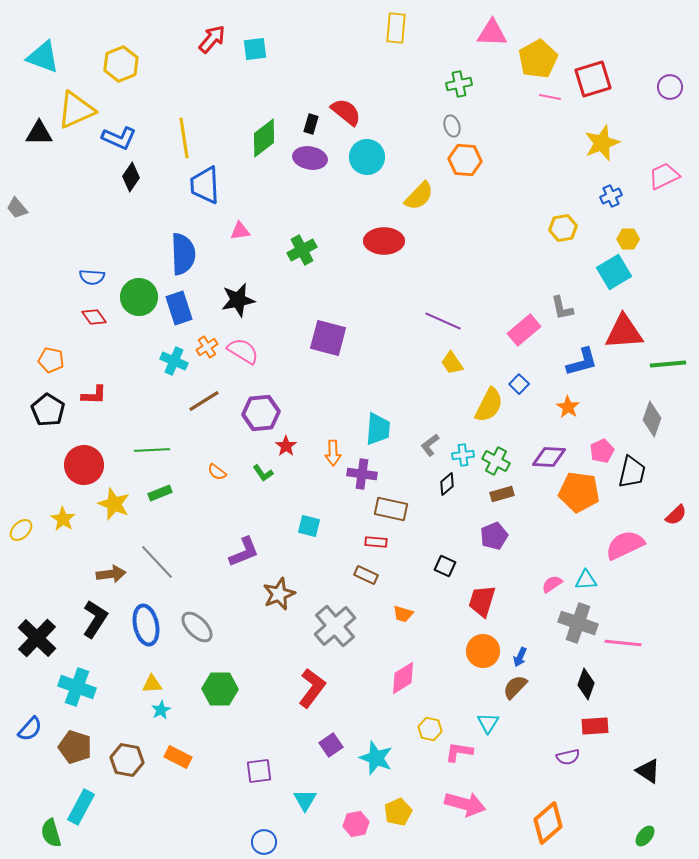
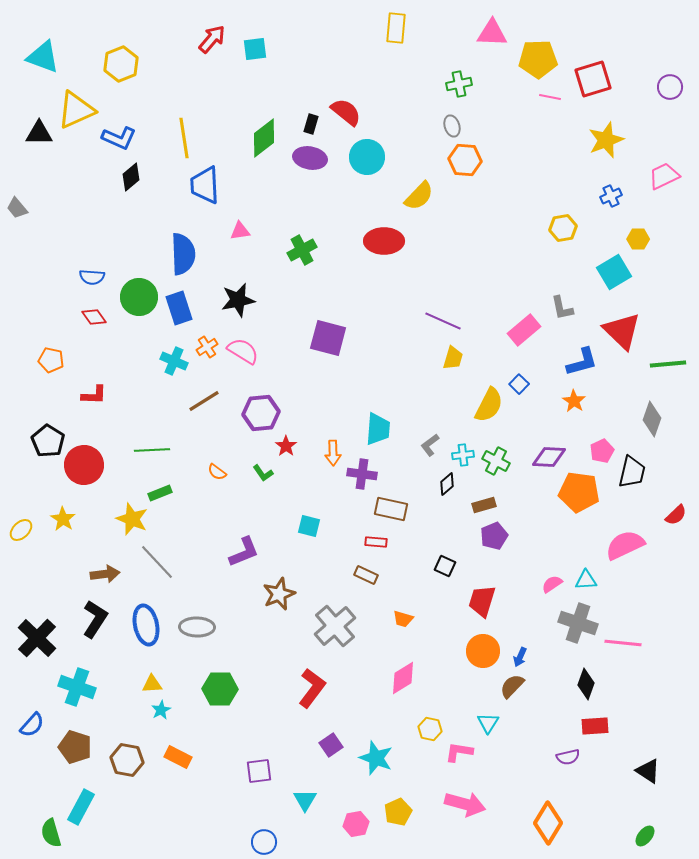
yellow pentagon at (538, 59): rotated 27 degrees clockwise
yellow star at (602, 143): moved 4 px right, 3 px up
black diamond at (131, 177): rotated 16 degrees clockwise
yellow hexagon at (628, 239): moved 10 px right
red triangle at (624, 332): moved 2 px left, 1 px up; rotated 48 degrees clockwise
yellow trapezoid at (452, 363): moved 1 px right, 5 px up; rotated 130 degrees counterclockwise
orange star at (568, 407): moved 6 px right, 6 px up
black pentagon at (48, 410): moved 31 px down
brown rectangle at (502, 494): moved 18 px left, 11 px down
yellow star at (114, 504): moved 18 px right, 15 px down
brown arrow at (111, 574): moved 6 px left
orange trapezoid at (403, 614): moved 5 px down
gray ellipse at (197, 627): rotated 44 degrees counterclockwise
brown semicircle at (515, 687): moved 3 px left, 1 px up
blue semicircle at (30, 729): moved 2 px right, 4 px up
orange diamond at (548, 823): rotated 18 degrees counterclockwise
